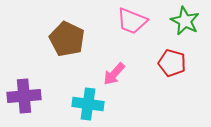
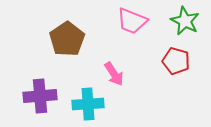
brown pentagon: rotated 12 degrees clockwise
red pentagon: moved 4 px right, 2 px up
pink arrow: rotated 75 degrees counterclockwise
purple cross: moved 16 px right
cyan cross: rotated 12 degrees counterclockwise
